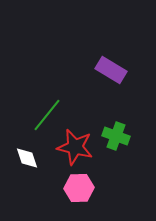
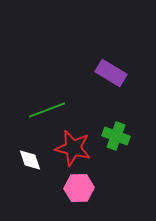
purple rectangle: moved 3 px down
green line: moved 5 px up; rotated 30 degrees clockwise
red star: moved 2 px left, 1 px down
white diamond: moved 3 px right, 2 px down
